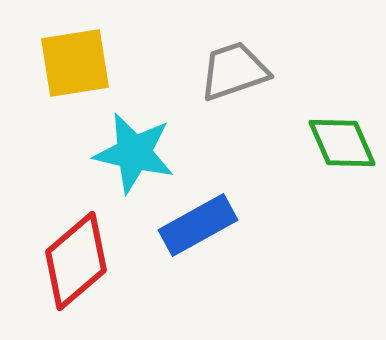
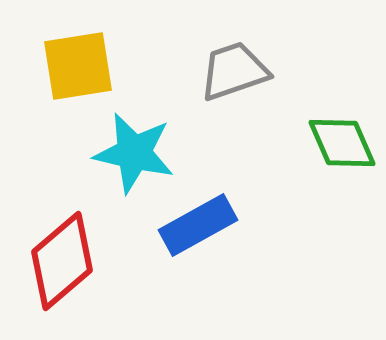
yellow square: moved 3 px right, 3 px down
red diamond: moved 14 px left
